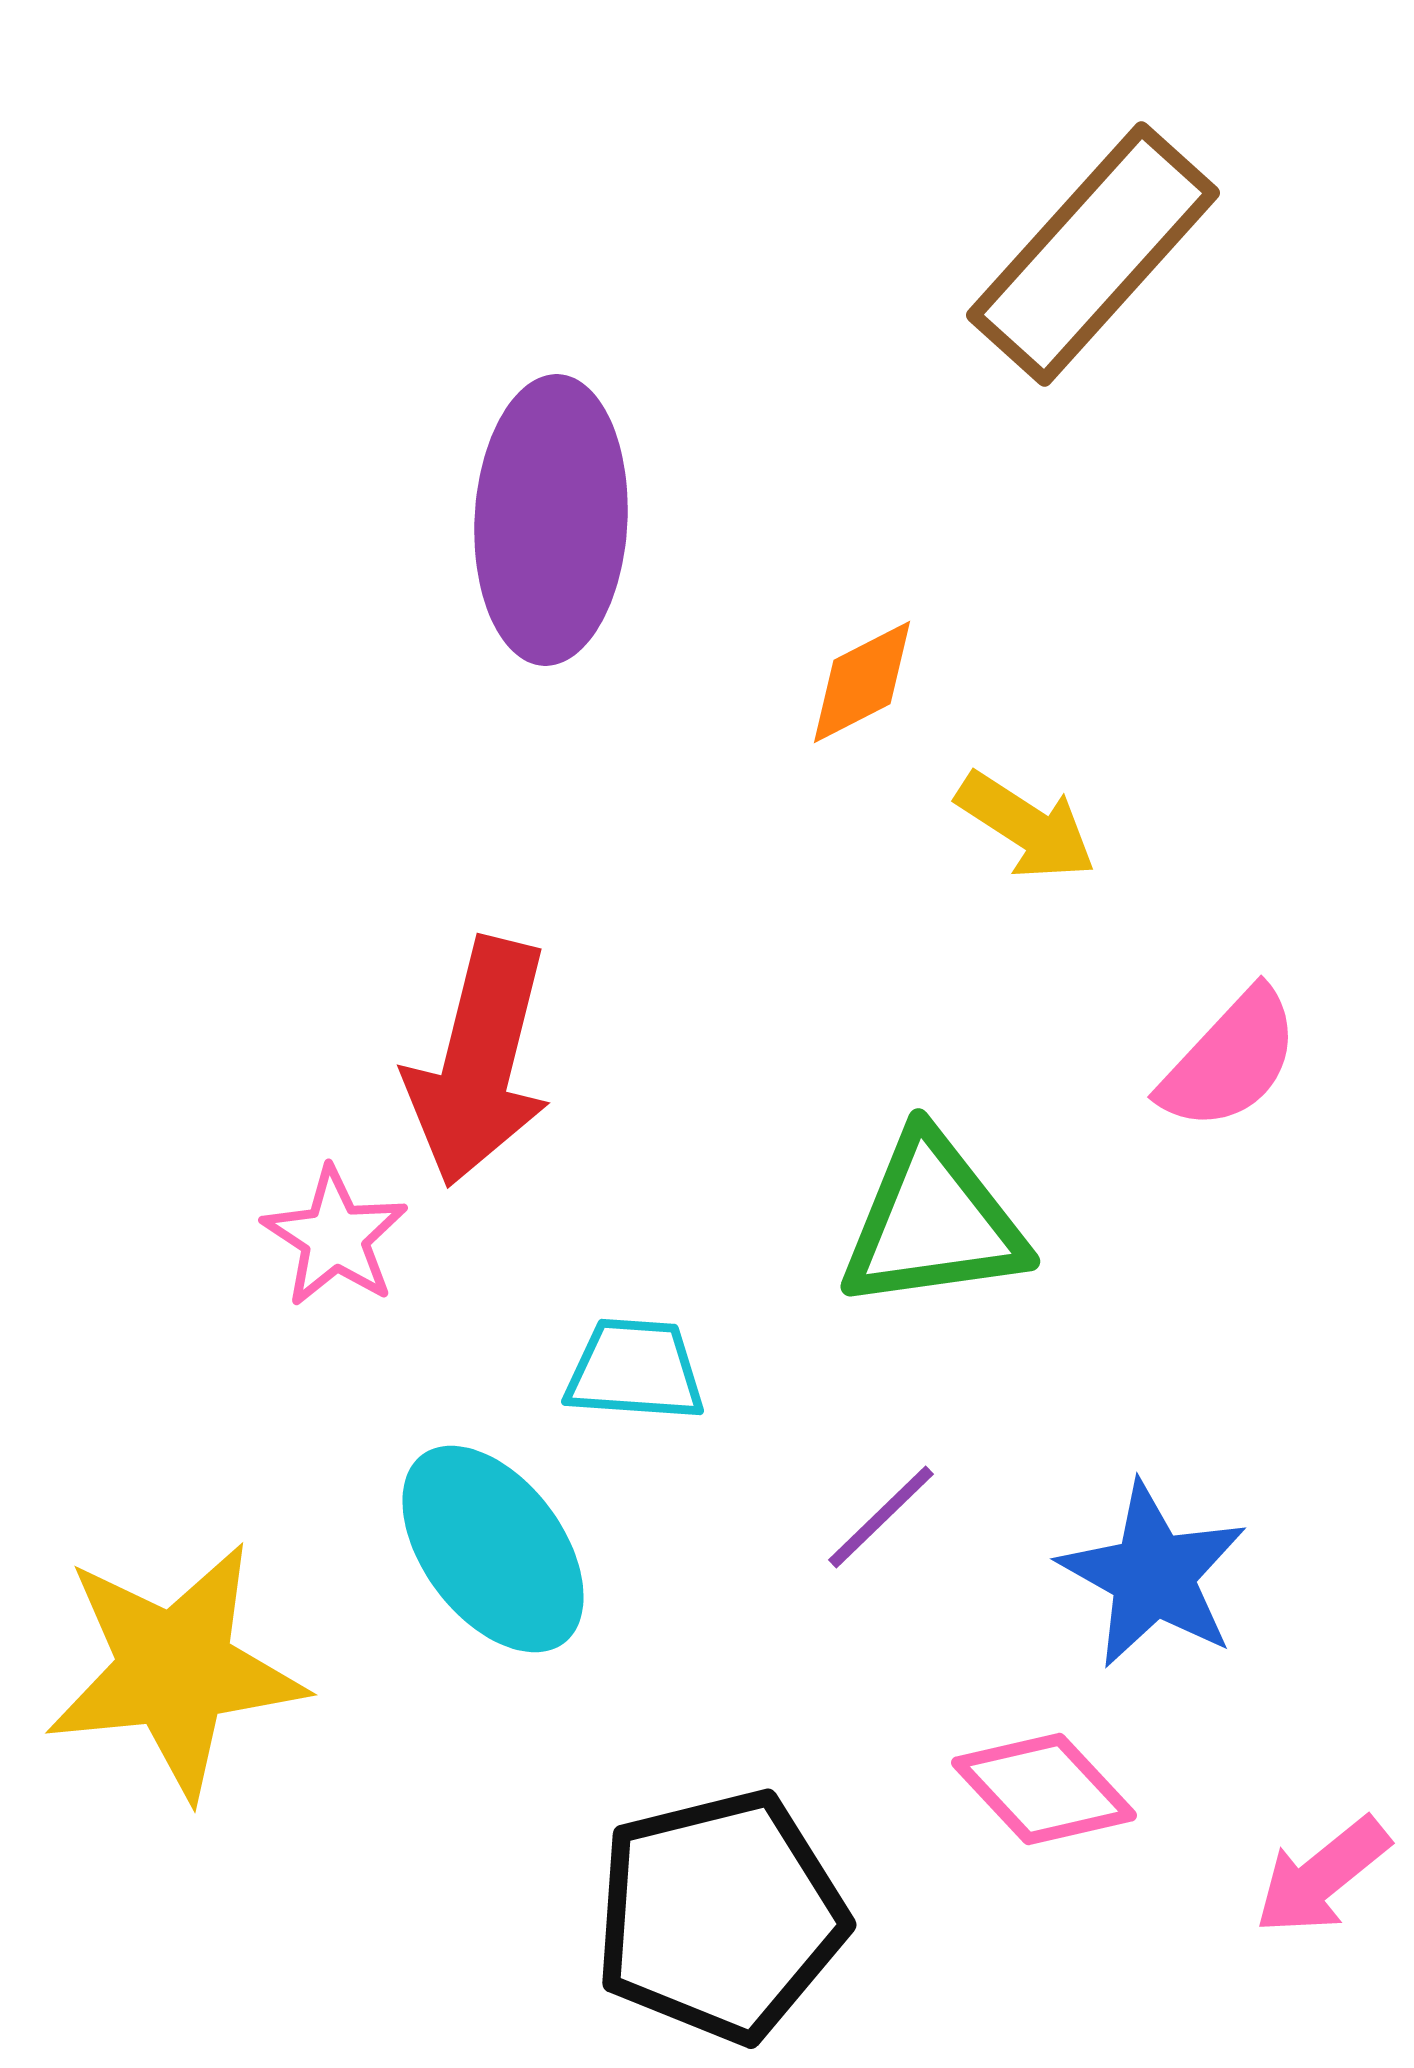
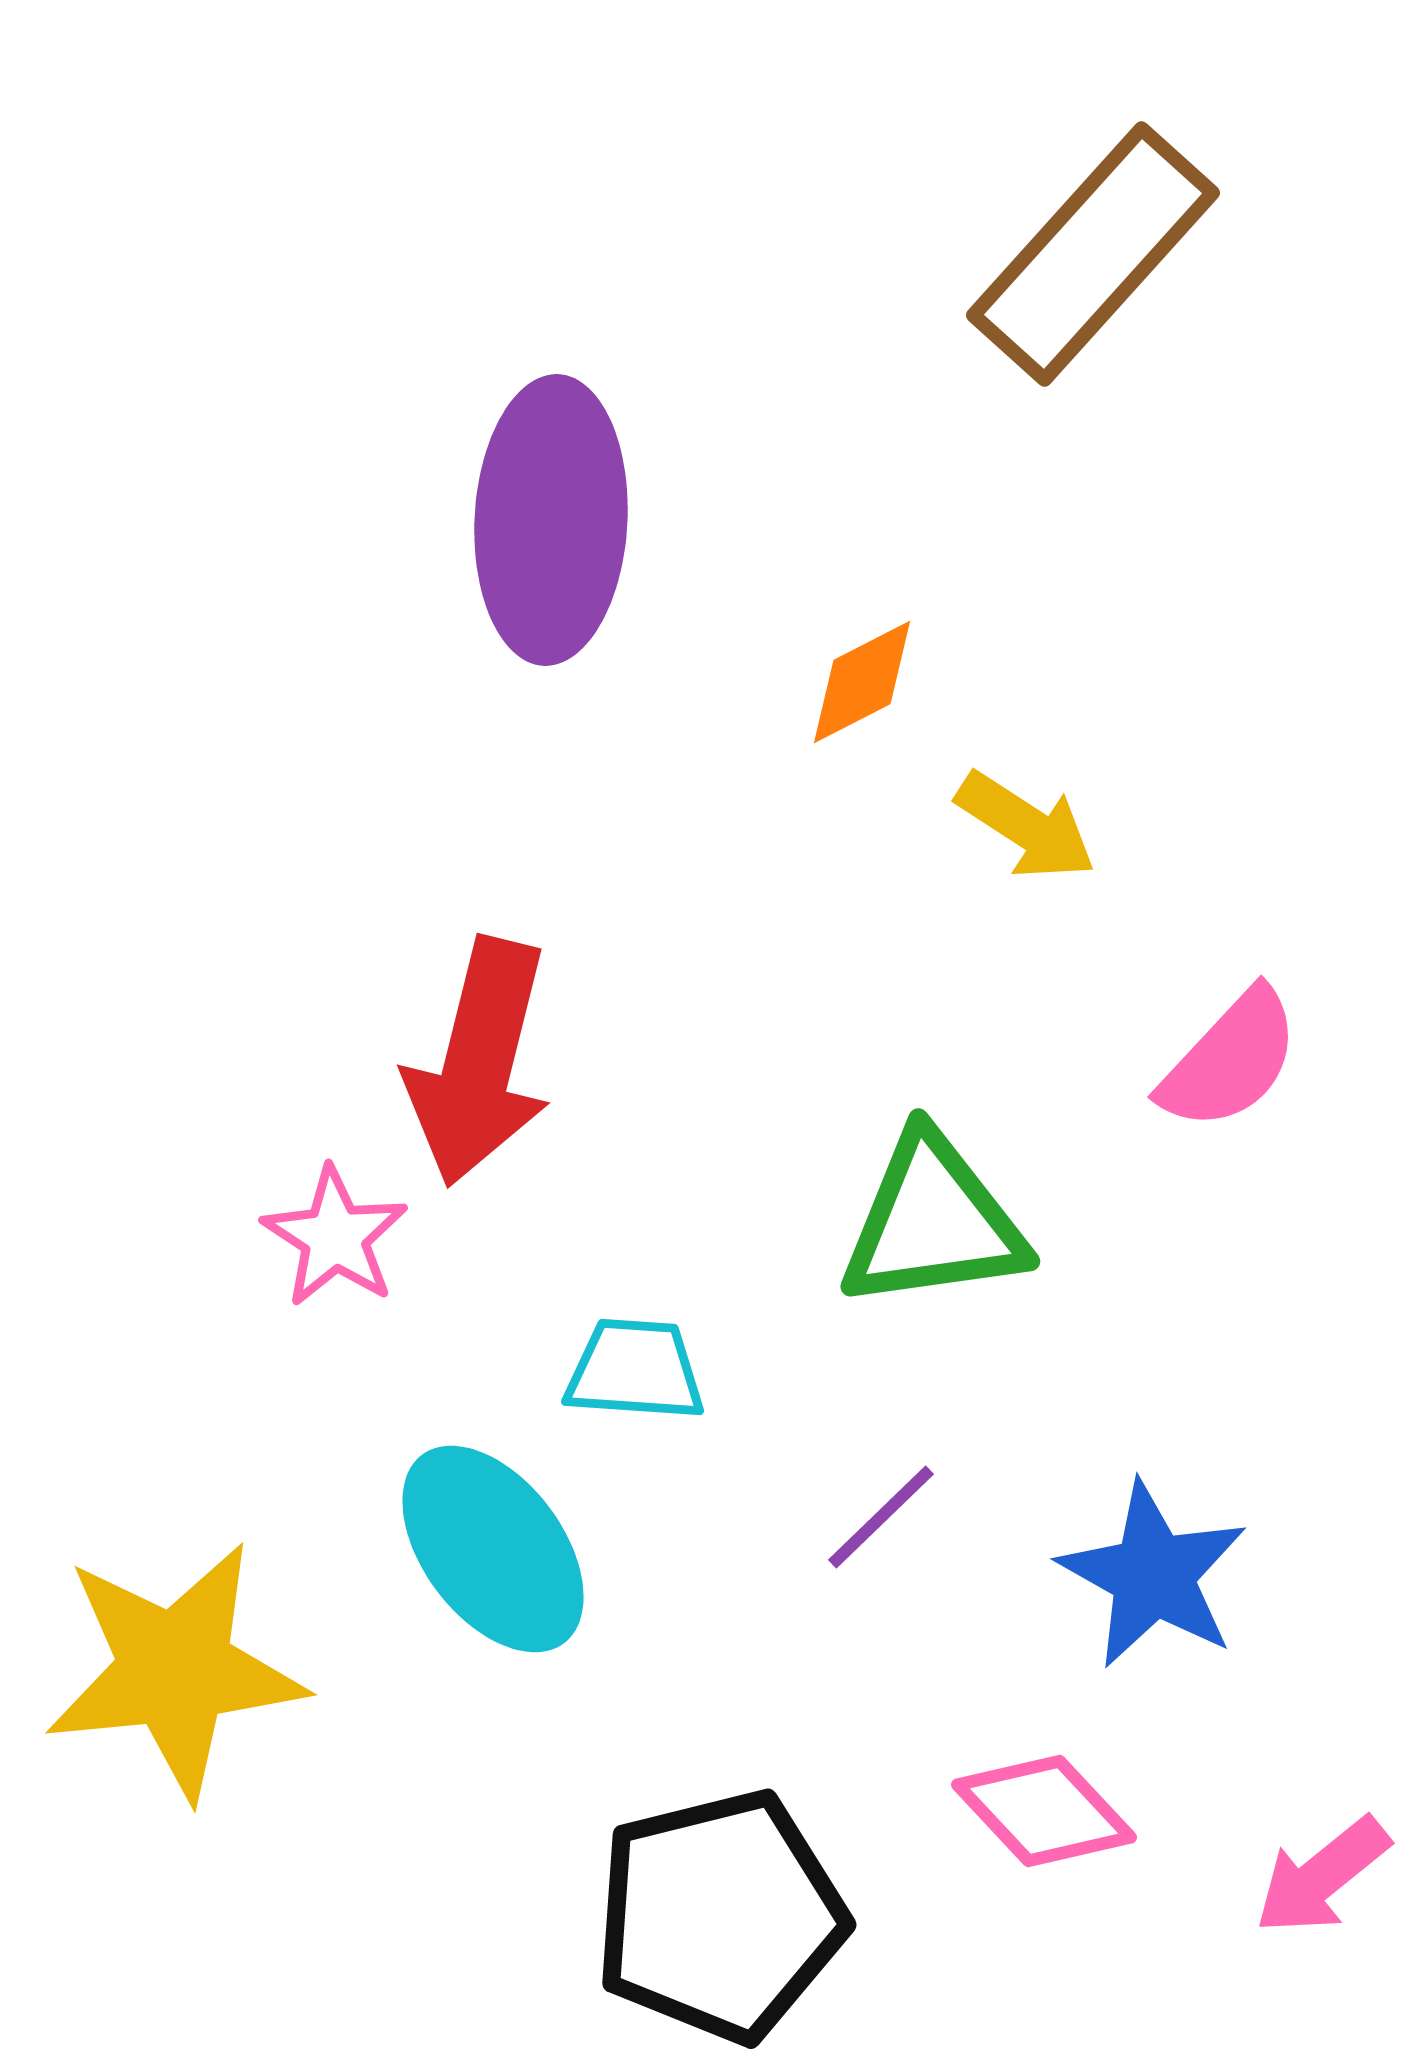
pink diamond: moved 22 px down
